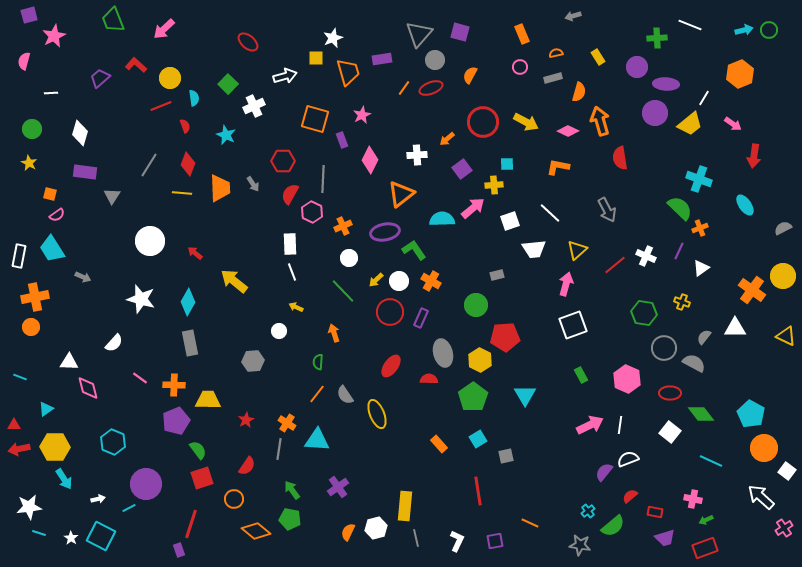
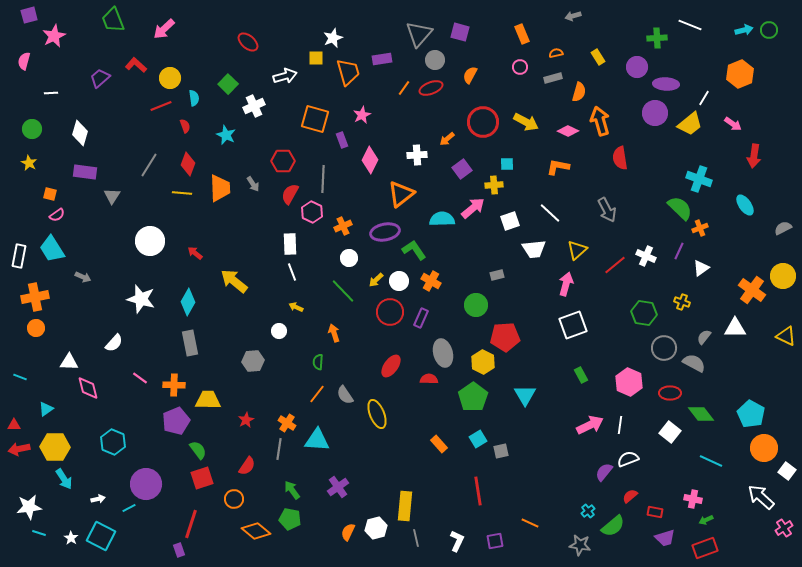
orange circle at (31, 327): moved 5 px right, 1 px down
yellow hexagon at (480, 360): moved 3 px right, 2 px down
pink hexagon at (627, 379): moved 2 px right, 3 px down
gray square at (506, 456): moved 5 px left, 5 px up
